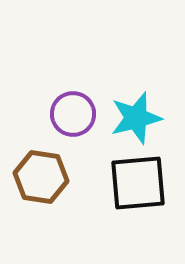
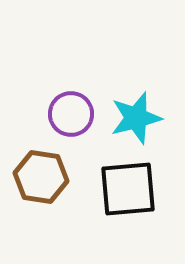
purple circle: moved 2 px left
black square: moved 10 px left, 6 px down
